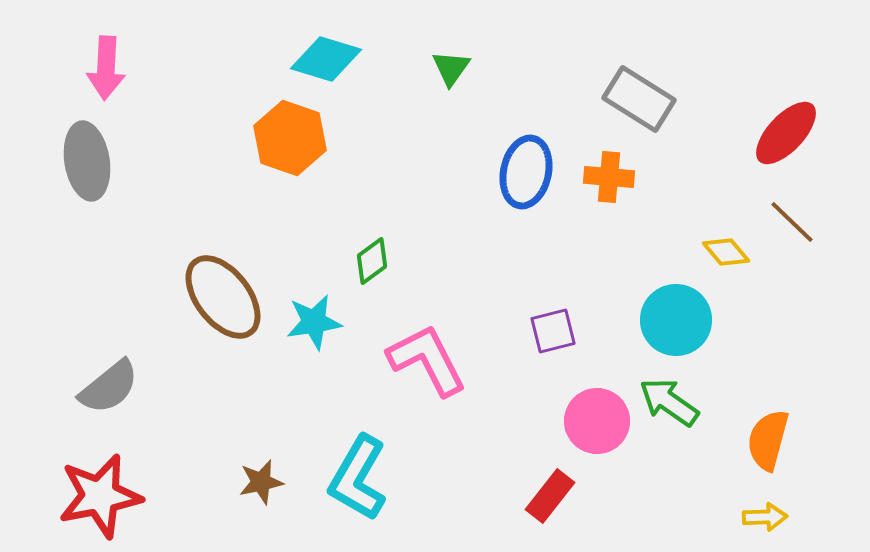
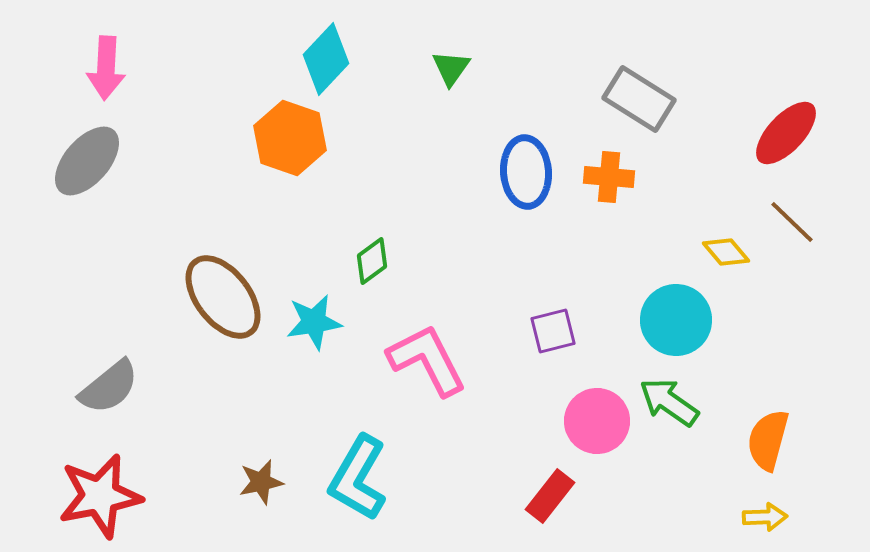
cyan diamond: rotated 64 degrees counterclockwise
gray ellipse: rotated 50 degrees clockwise
blue ellipse: rotated 16 degrees counterclockwise
